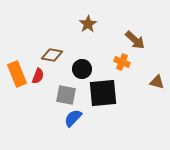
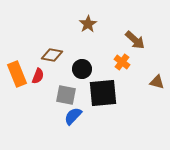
orange cross: rotated 14 degrees clockwise
blue semicircle: moved 2 px up
